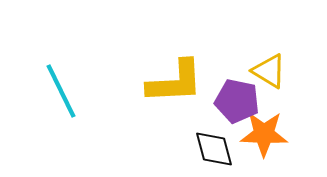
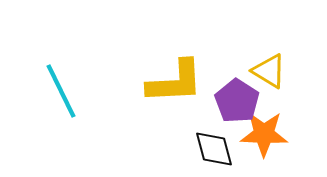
purple pentagon: rotated 21 degrees clockwise
